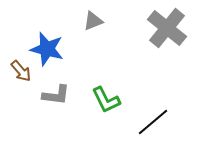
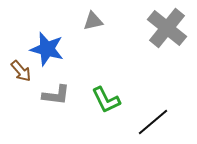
gray triangle: rotated 10 degrees clockwise
